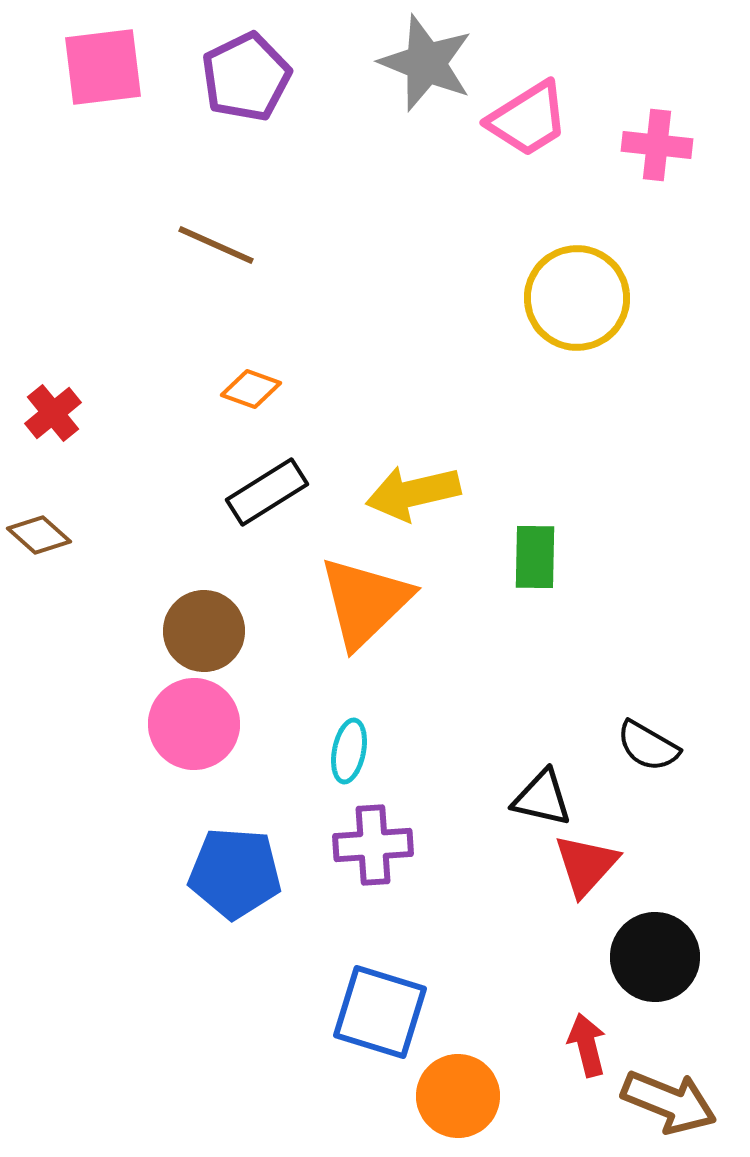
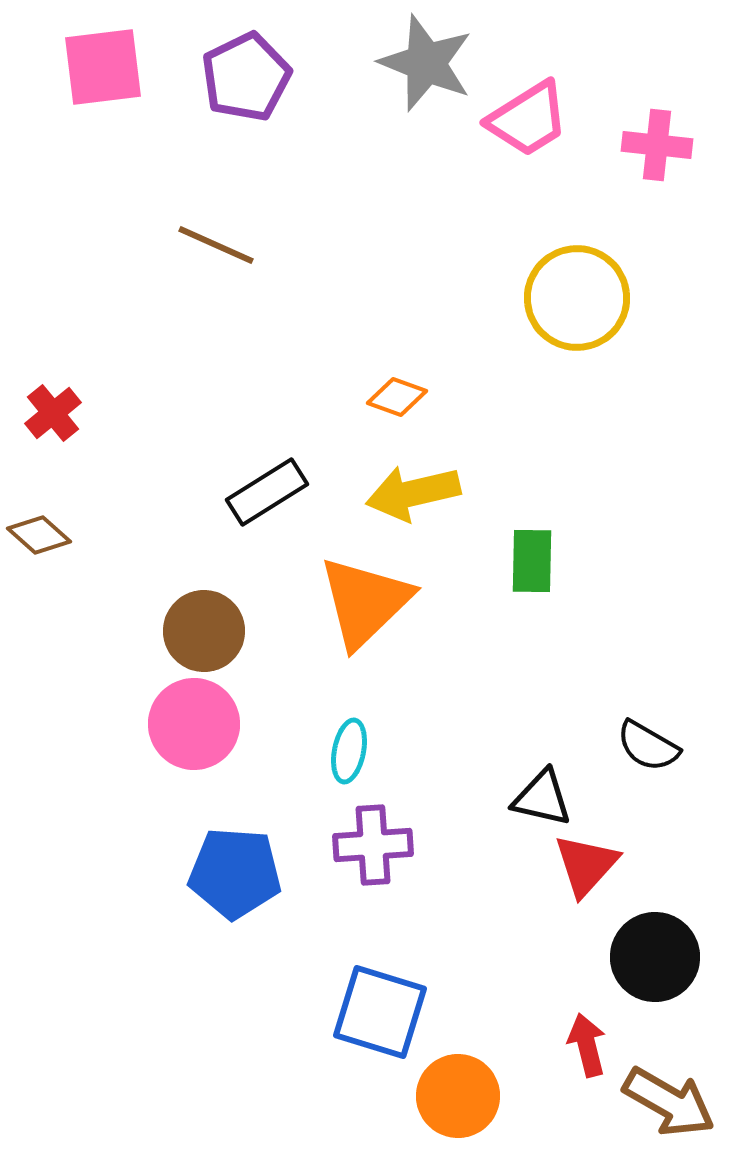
orange diamond: moved 146 px right, 8 px down
green rectangle: moved 3 px left, 4 px down
brown arrow: rotated 8 degrees clockwise
